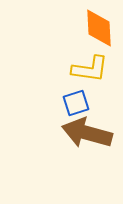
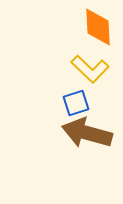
orange diamond: moved 1 px left, 1 px up
yellow L-shape: rotated 36 degrees clockwise
